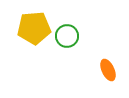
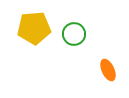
green circle: moved 7 px right, 2 px up
